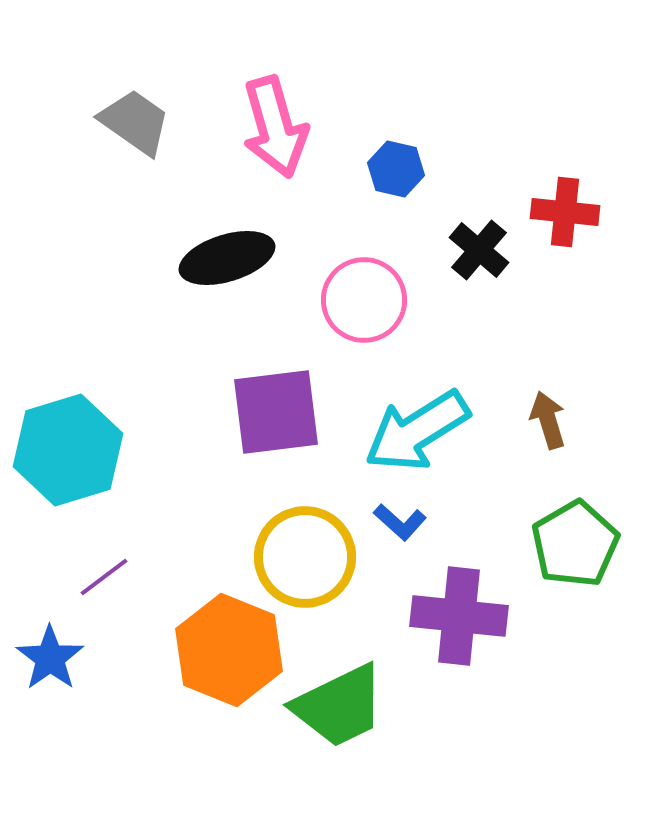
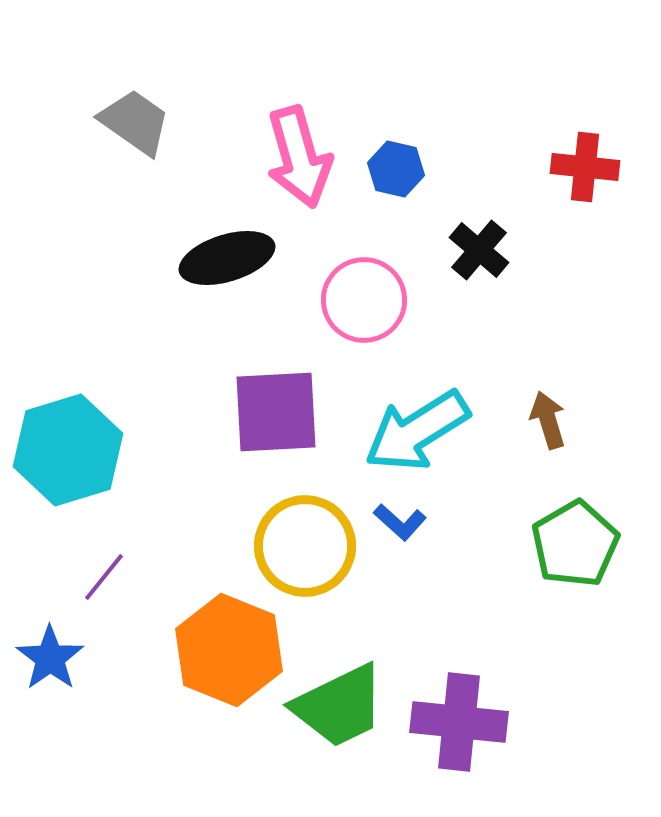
pink arrow: moved 24 px right, 30 px down
red cross: moved 20 px right, 45 px up
purple square: rotated 4 degrees clockwise
yellow circle: moved 11 px up
purple line: rotated 14 degrees counterclockwise
purple cross: moved 106 px down
